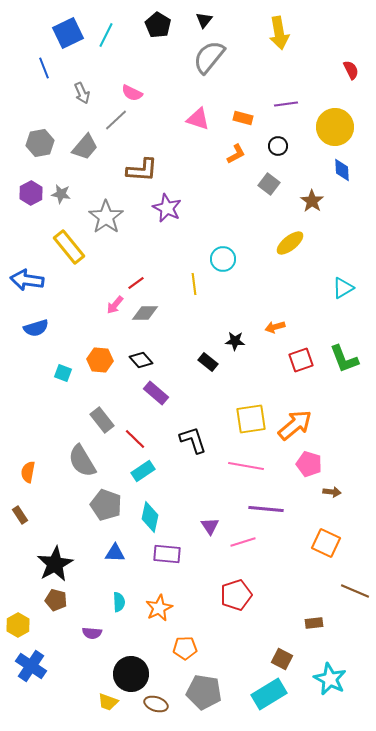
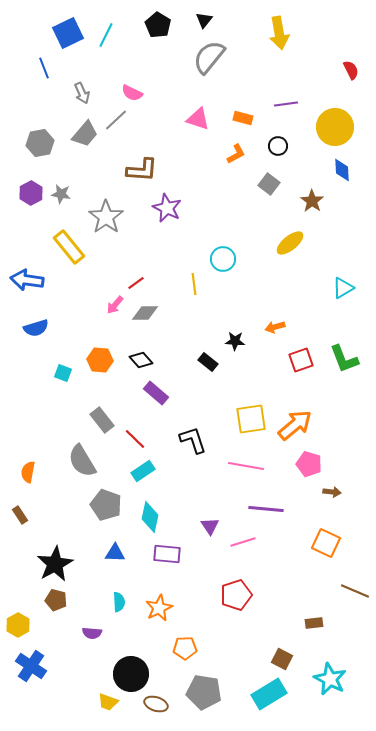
gray trapezoid at (85, 147): moved 13 px up
